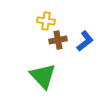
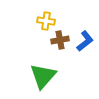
brown cross: moved 2 px right
green triangle: rotated 24 degrees clockwise
